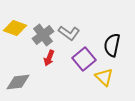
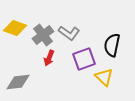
purple square: rotated 20 degrees clockwise
